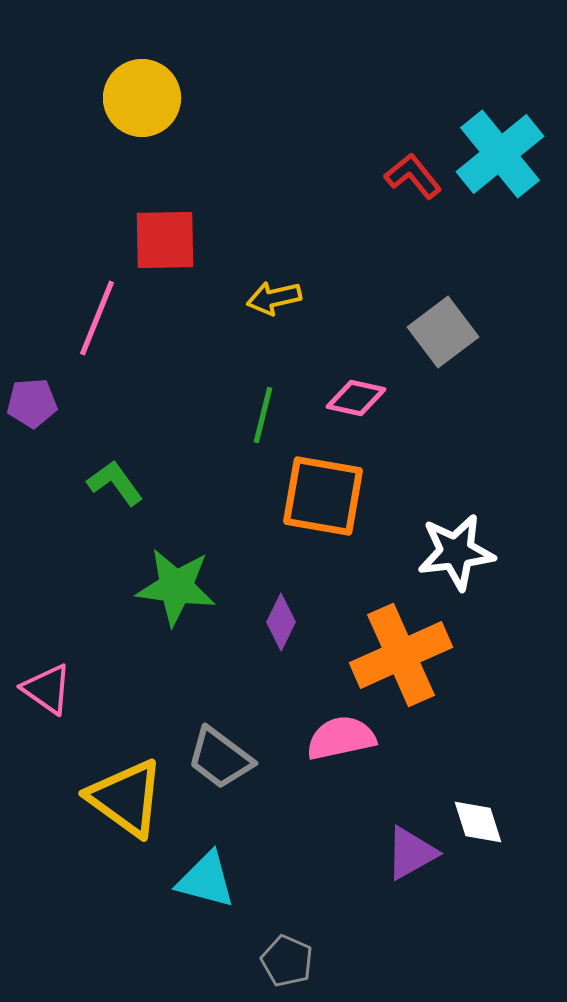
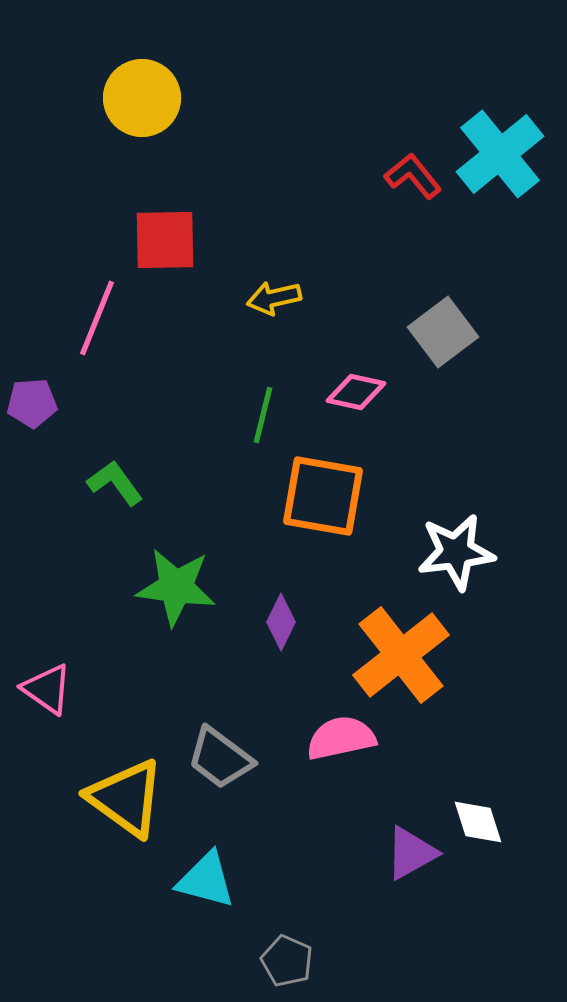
pink diamond: moved 6 px up
orange cross: rotated 14 degrees counterclockwise
